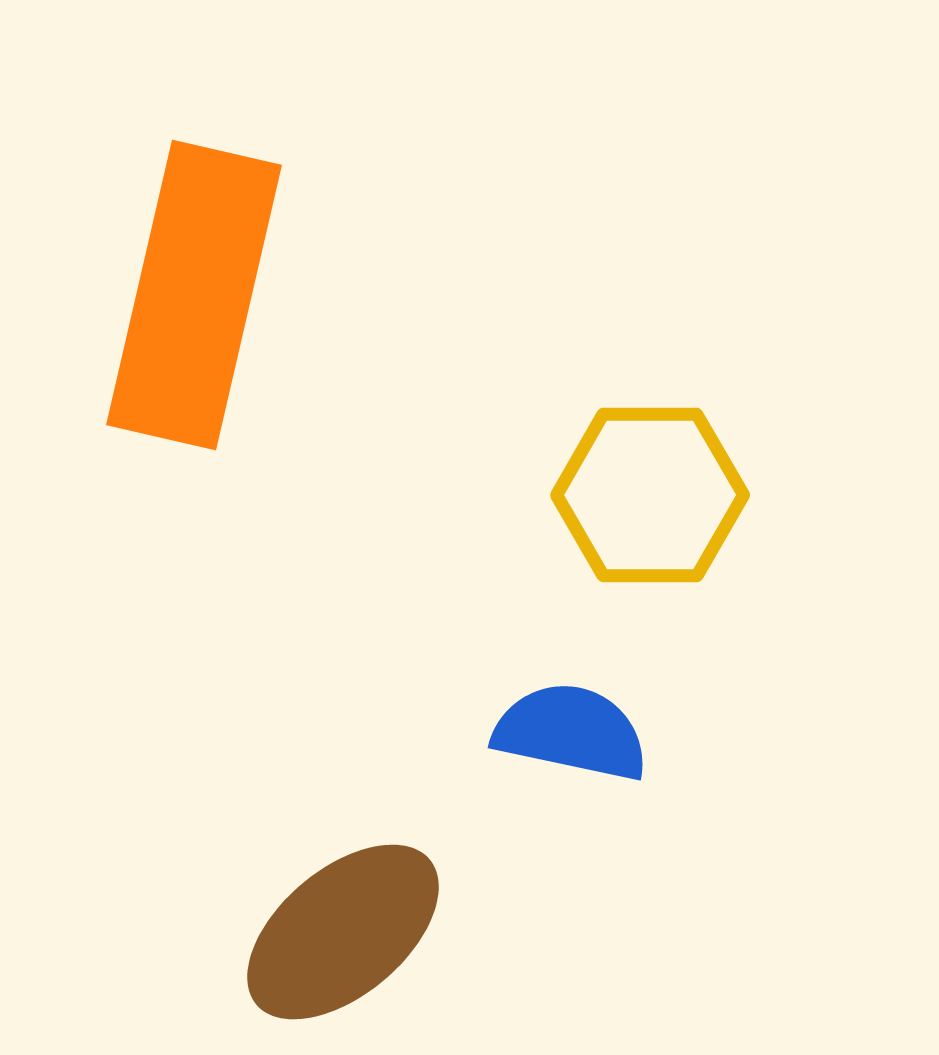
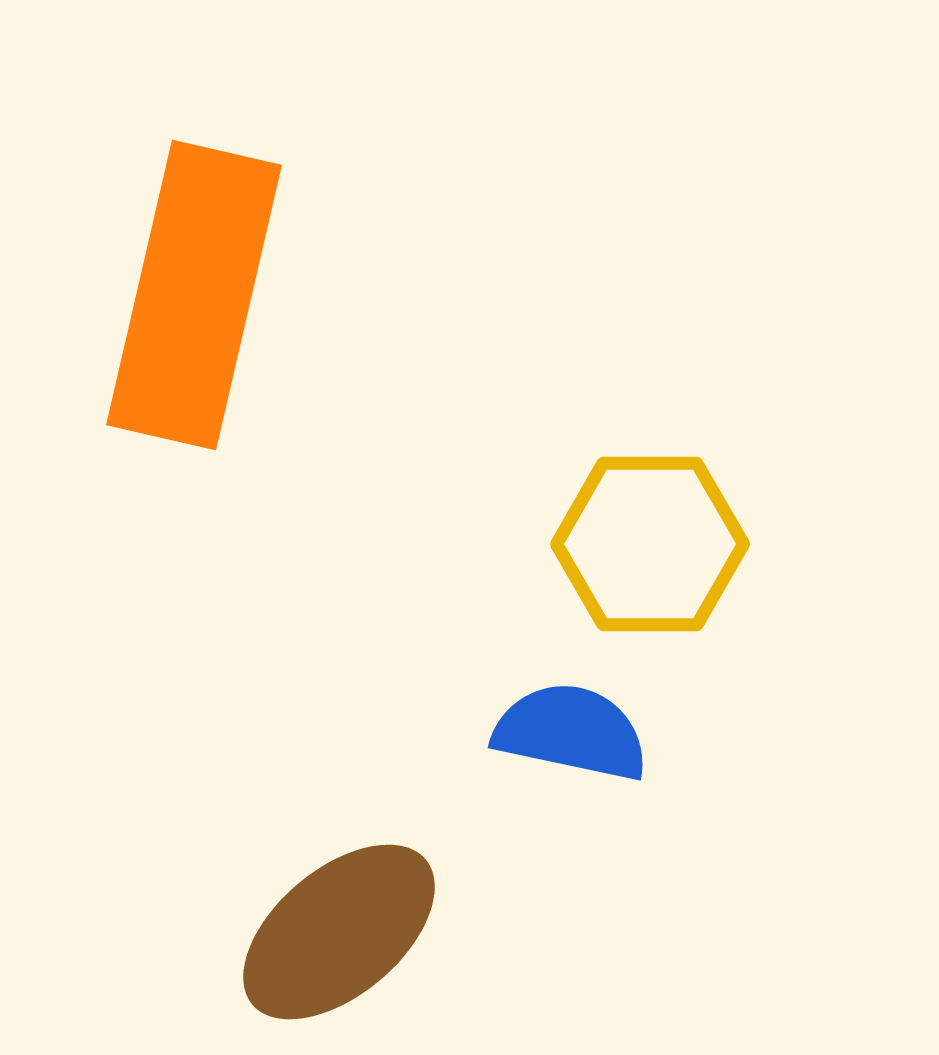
yellow hexagon: moved 49 px down
brown ellipse: moved 4 px left
